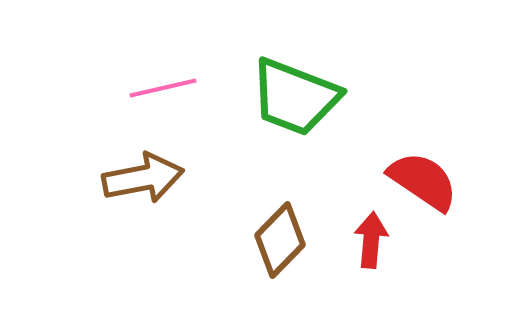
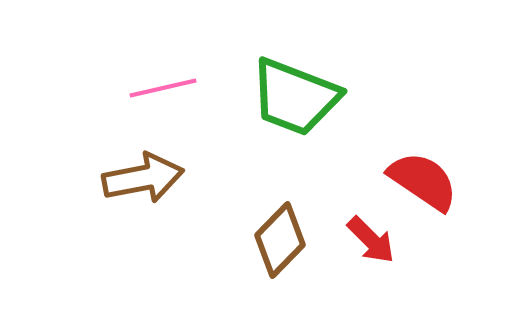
red arrow: rotated 130 degrees clockwise
